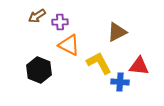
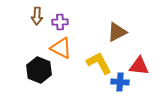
brown arrow: rotated 54 degrees counterclockwise
orange triangle: moved 8 px left, 3 px down
